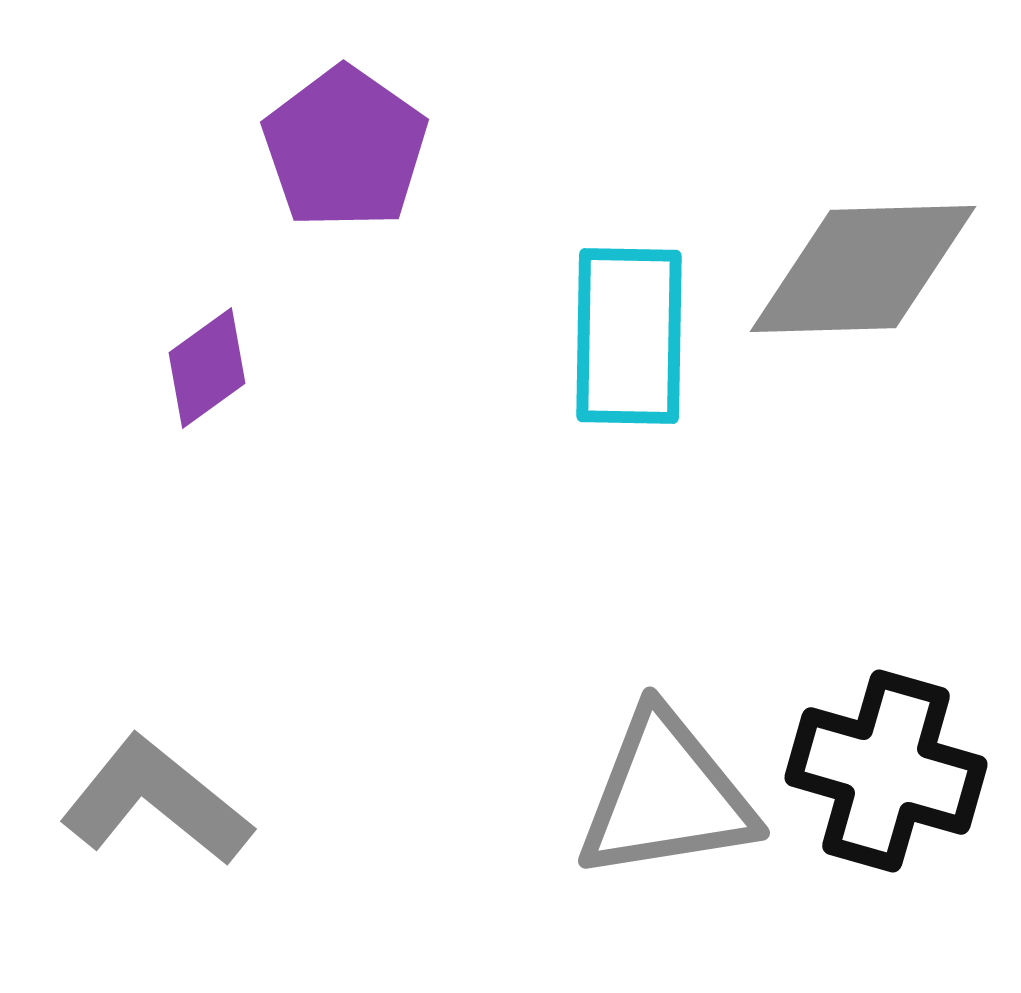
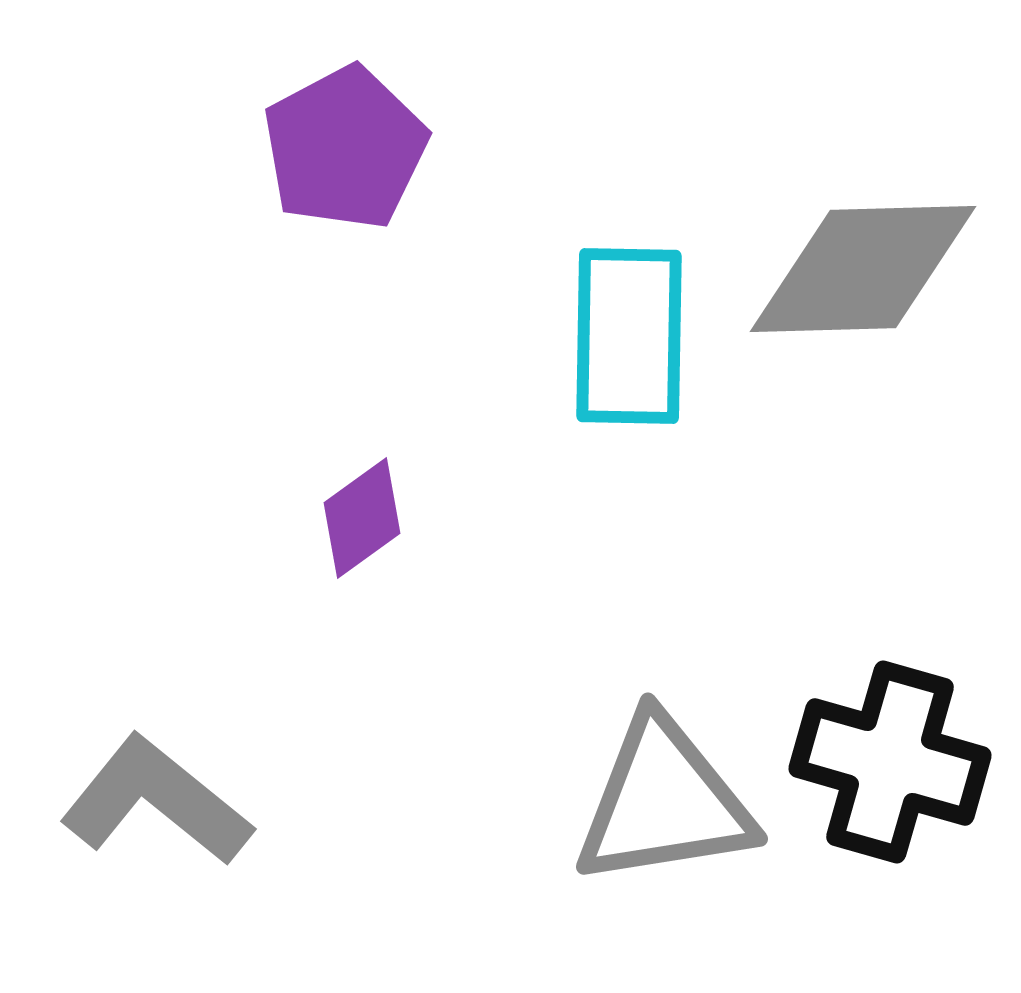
purple pentagon: rotated 9 degrees clockwise
purple diamond: moved 155 px right, 150 px down
black cross: moved 4 px right, 9 px up
gray triangle: moved 2 px left, 6 px down
